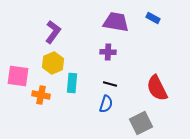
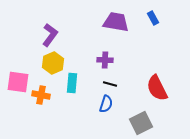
blue rectangle: rotated 32 degrees clockwise
purple L-shape: moved 3 px left, 3 px down
purple cross: moved 3 px left, 8 px down
pink square: moved 6 px down
